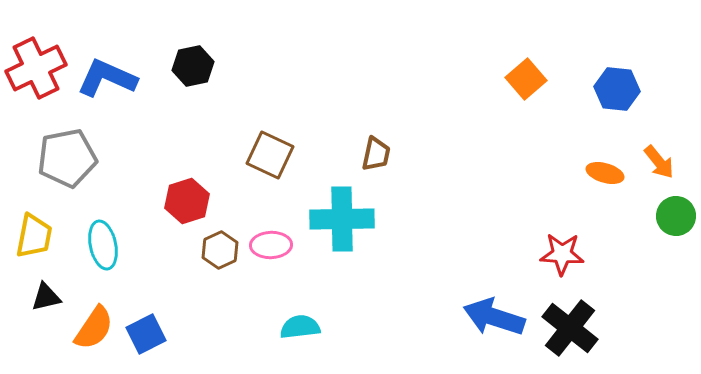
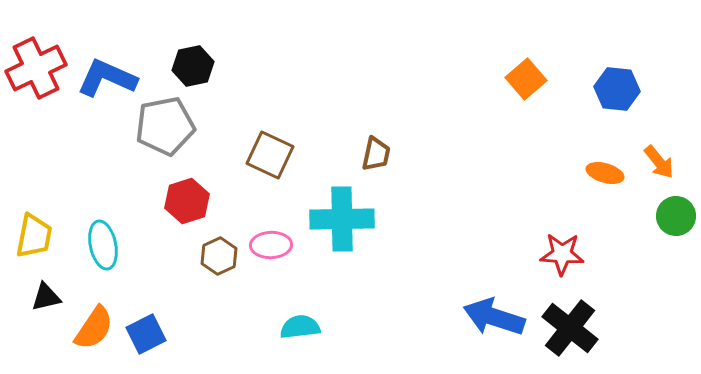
gray pentagon: moved 98 px right, 32 px up
brown hexagon: moved 1 px left, 6 px down
